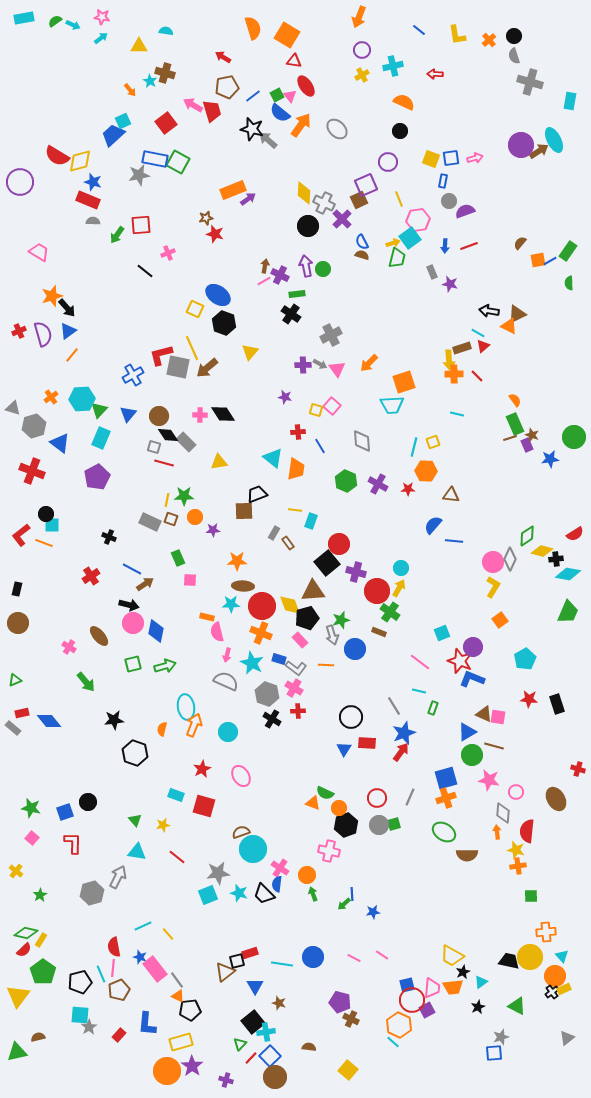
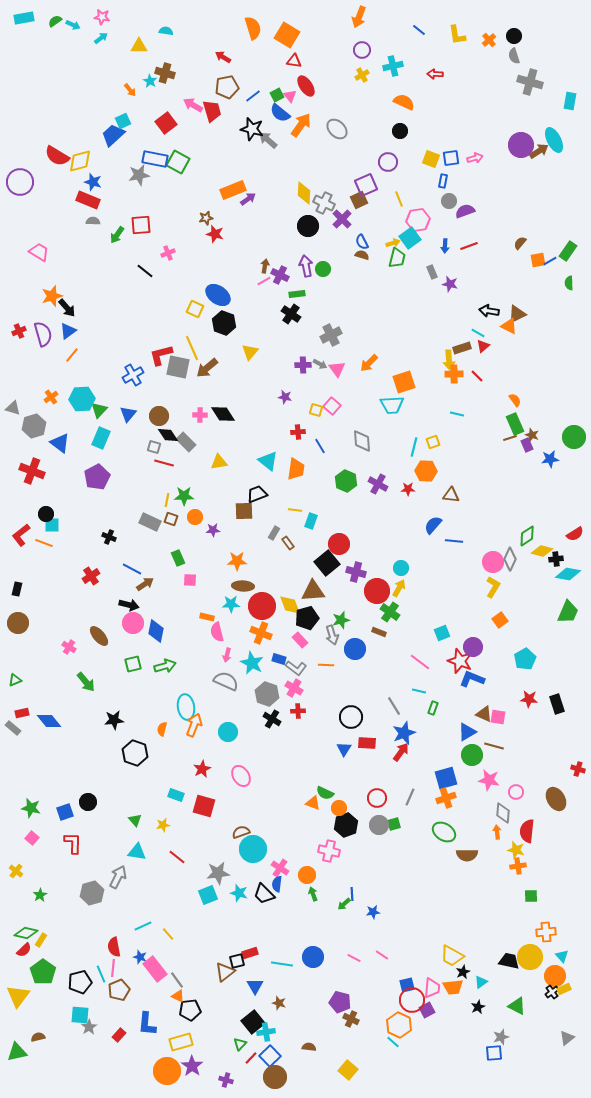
cyan triangle at (273, 458): moved 5 px left, 3 px down
